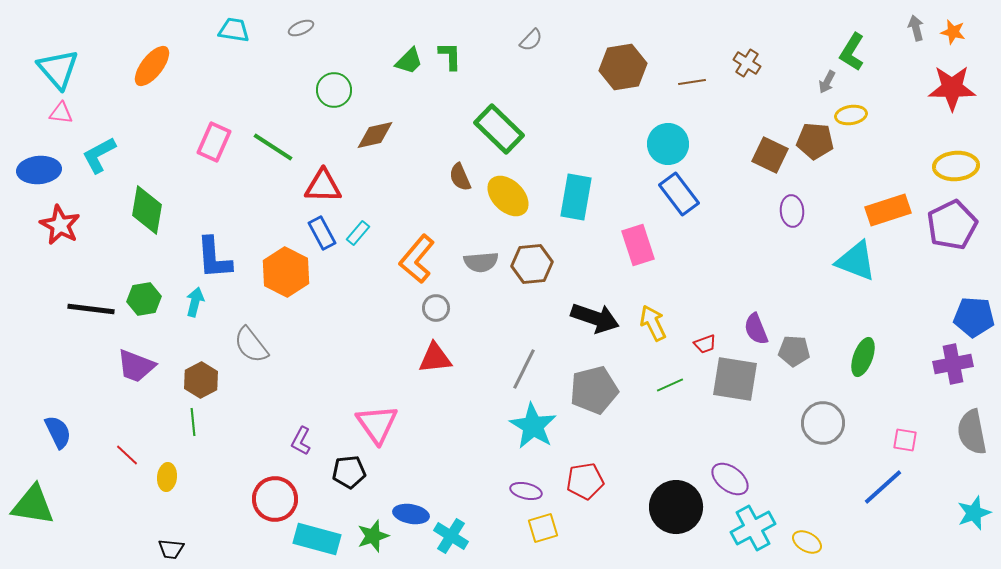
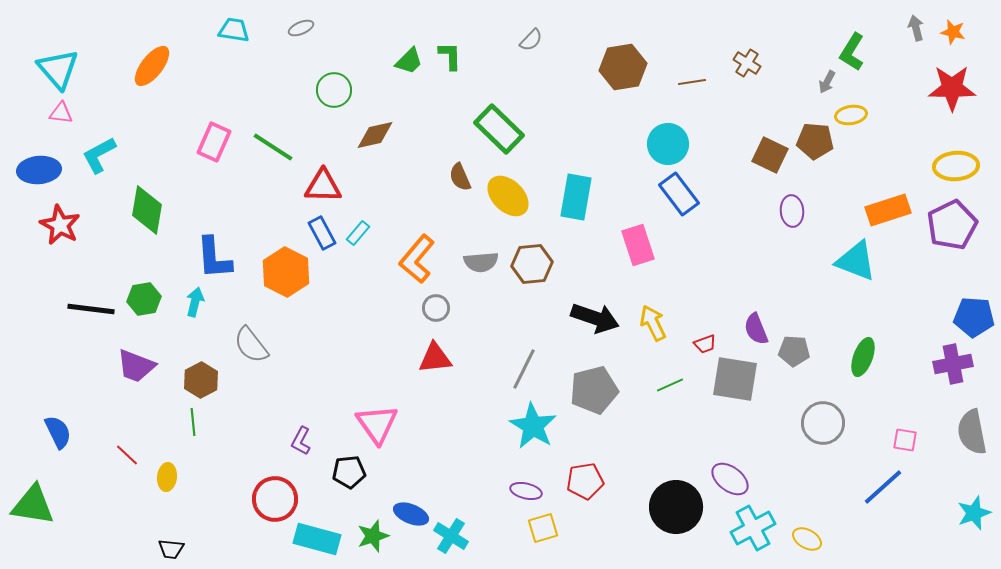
blue ellipse at (411, 514): rotated 12 degrees clockwise
yellow ellipse at (807, 542): moved 3 px up
